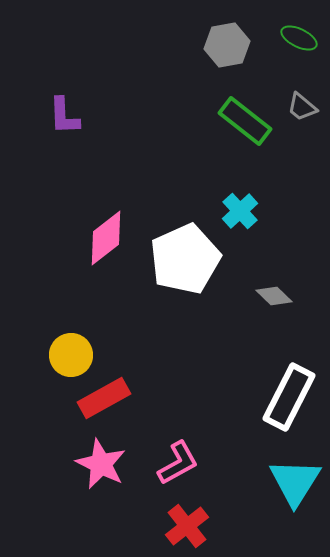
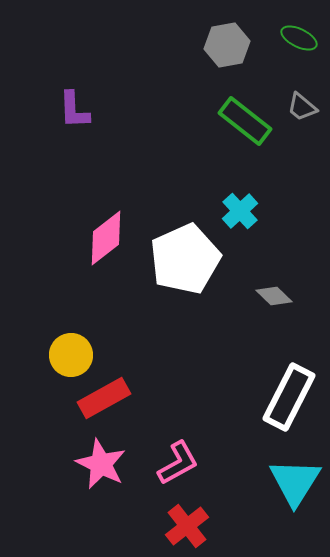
purple L-shape: moved 10 px right, 6 px up
